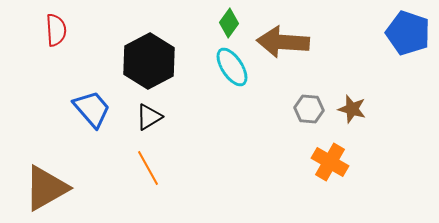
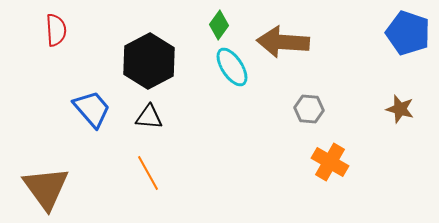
green diamond: moved 10 px left, 2 px down
brown star: moved 48 px right
black triangle: rotated 36 degrees clockwise
orange line: moved 5 px down
brown triangle: rotated 36 degrees counterclockwise
